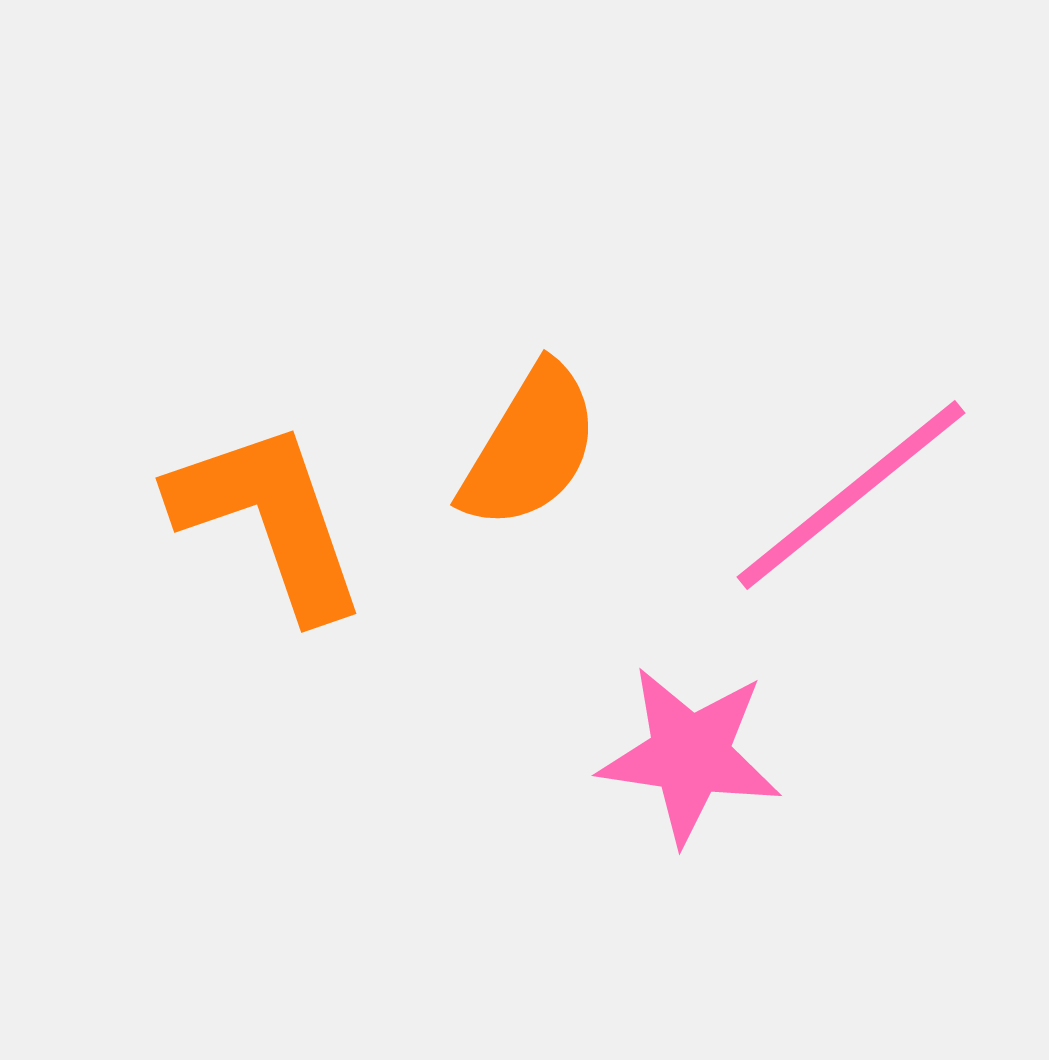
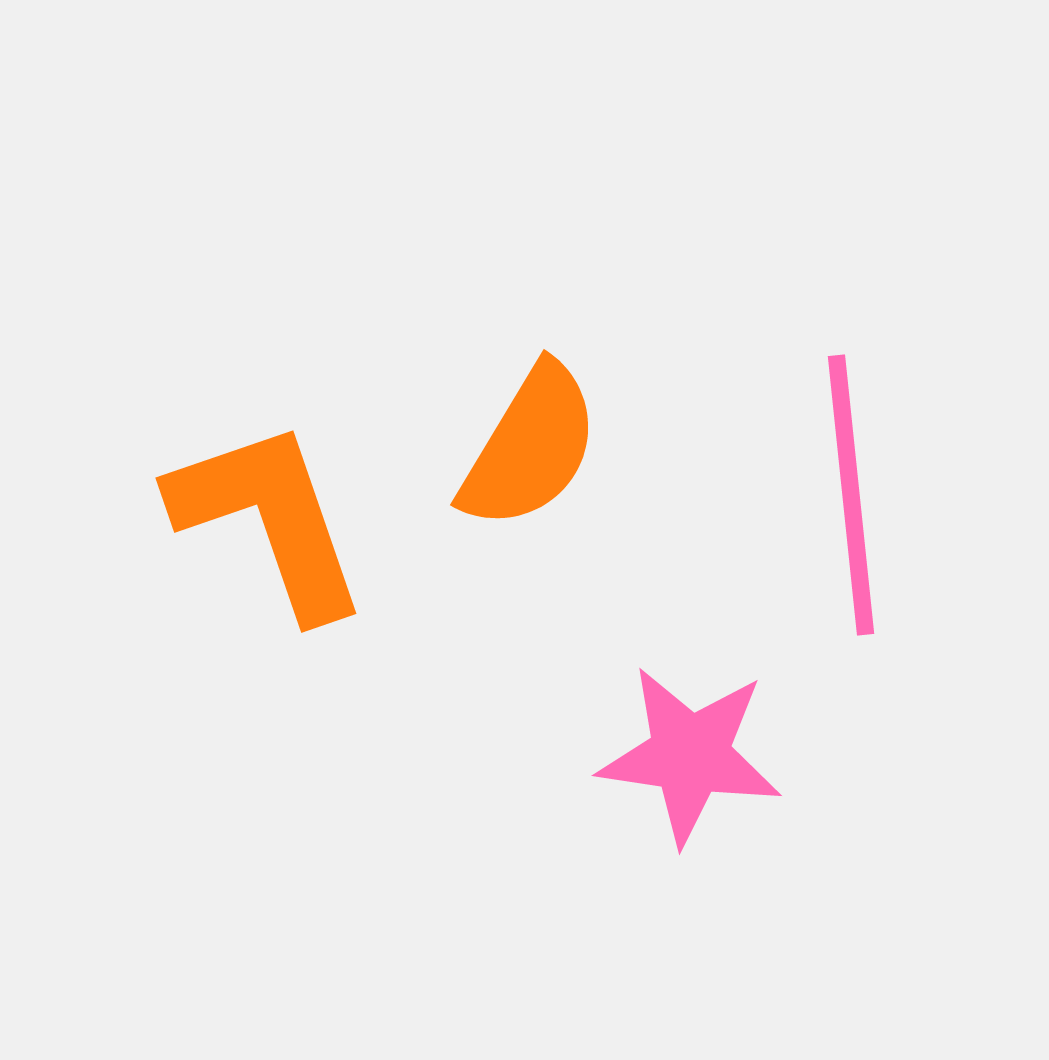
pink line: rotated 57 degrees counterclockwise
